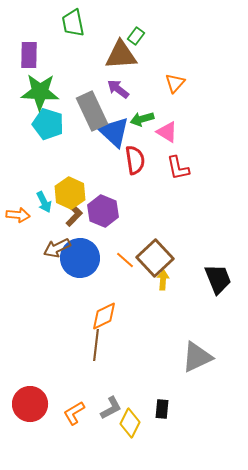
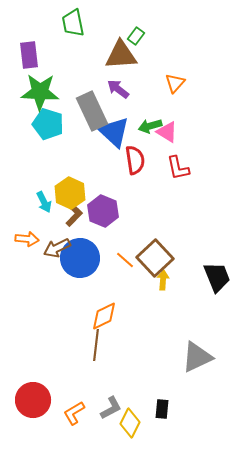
purple rectangle: rotated 8 degrees counterclockwise
green arrow: moved 8 px right, 7 px down
orange arrow: moved 9 px right, 24 px down
black trapezoid: moved 1 px left, 2 px up
red circle: moved 3 px right, 4 px up
